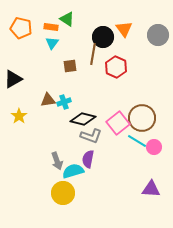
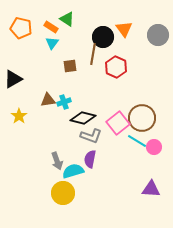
orange rectangle: rotated 24 degrees clockwise
black diamond: moved 1 px up
purple semicircle: moved 2 px right
